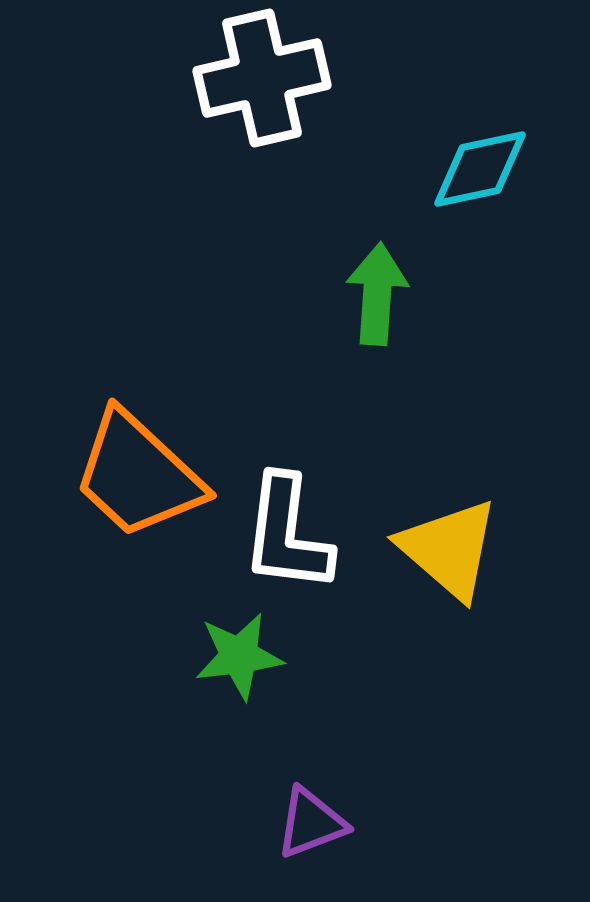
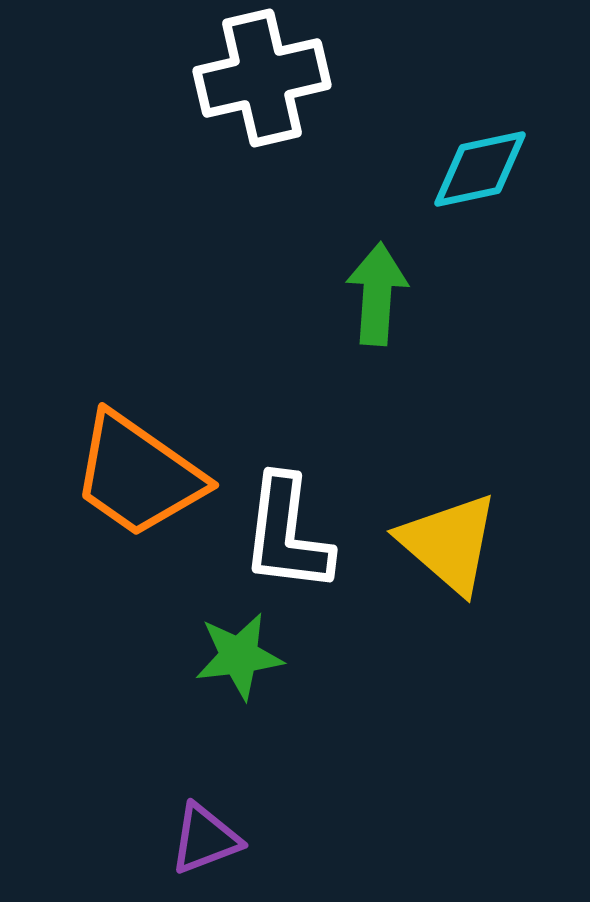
orange trapezoid: rotated 8 degrees counterclockwise
yellow triangle: moved 6 px up
purple triangle: moved 106 px left, 16 px down
